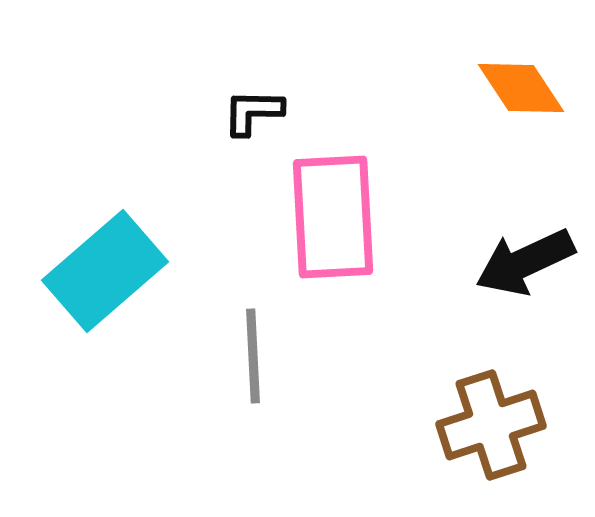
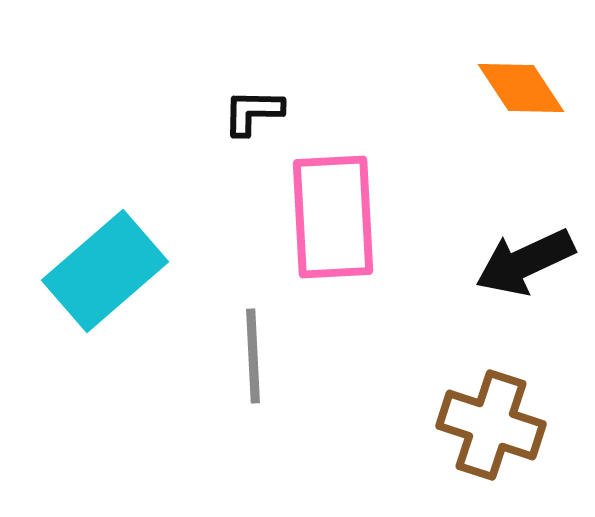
brown cross: rotated 36 degrees clockwise
